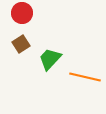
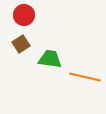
red circle: moved 2 px right, 2 px down
green trapezoid: rotated 55 degrees clockwise
